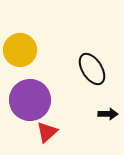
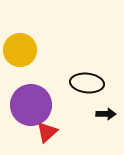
black ellipse: moved 5 px left, 14 px down; rotated 52 degrees counterclockwise
purple circle: moved 1 px right, 5 px down
black arrow: moved 2 px left
